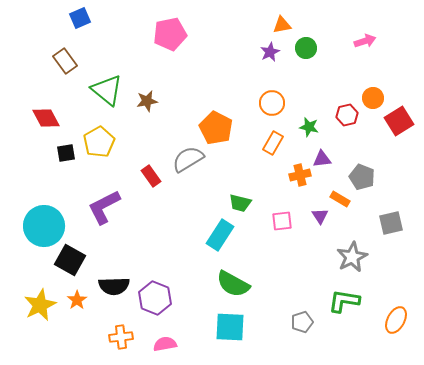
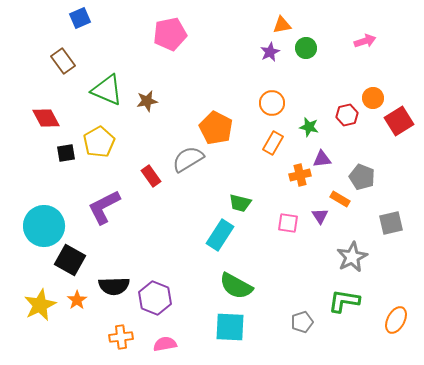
brown rectangle at (65, 61): moved 2 px left
green triangle at (107, 90): rotated 16 degrees counterclockwise
pink square at (282, 221): moved 6 px right, 2 px down; rotated 15 degrees clockwise
green semicircle at (233, 284): moved 3 px right, 2 px down
